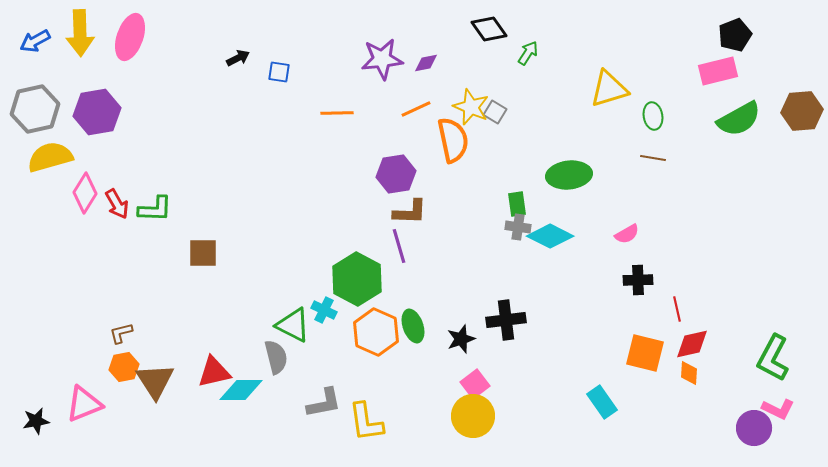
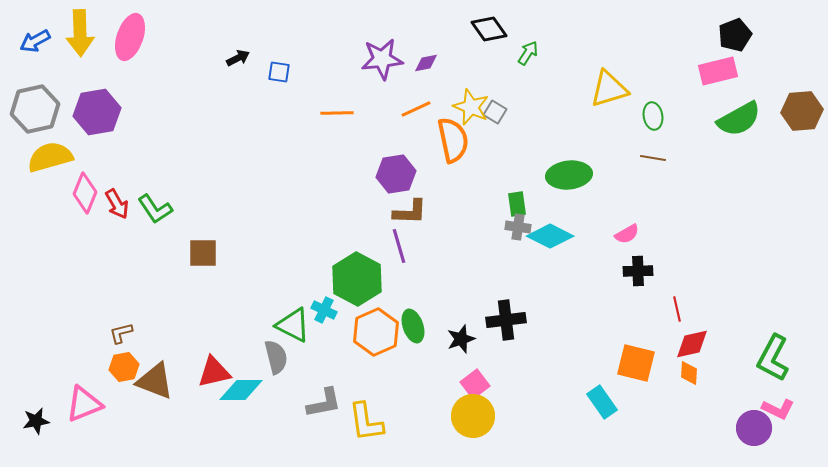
pink diamond at (85, 193): rotated 9 degrees counterclockwise
green L-shape at (155, 209): rotated 54 degrees clockwise
black cross at (638, 280): moved 9 px up
orange hexagon at (376, 332): rotated 12 degrees clockwise
orange square at (645, 353): moved 9 px left, 10 px down
brown triangle at (155, 381): rotated 36 degrees counterclockwise
